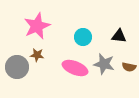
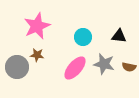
pink ellipse: rotated 70 degrees counterclockwise
